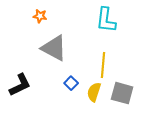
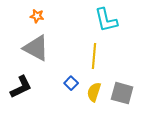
orange star: moved 3 px left
cyan L-shape: rotated 20 degrees counterclockwise
gray triangle: moved 18 px left
yellow line: moved 9 px left, 9 px up
black L-shape: moved 1 px right, 2 px down
